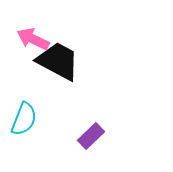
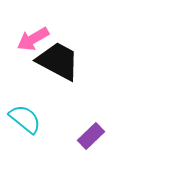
pink arrow: rotated 56 degrees counterclockwise
cyan semicircle: moved 1 px right; rotated 72 degrees counterclockwise
